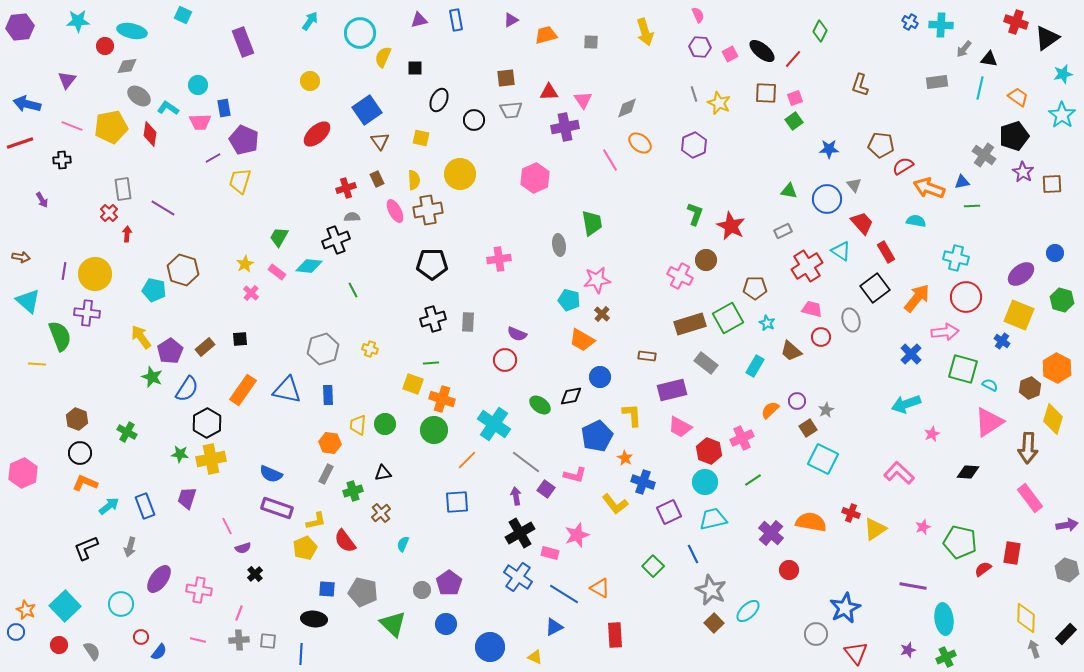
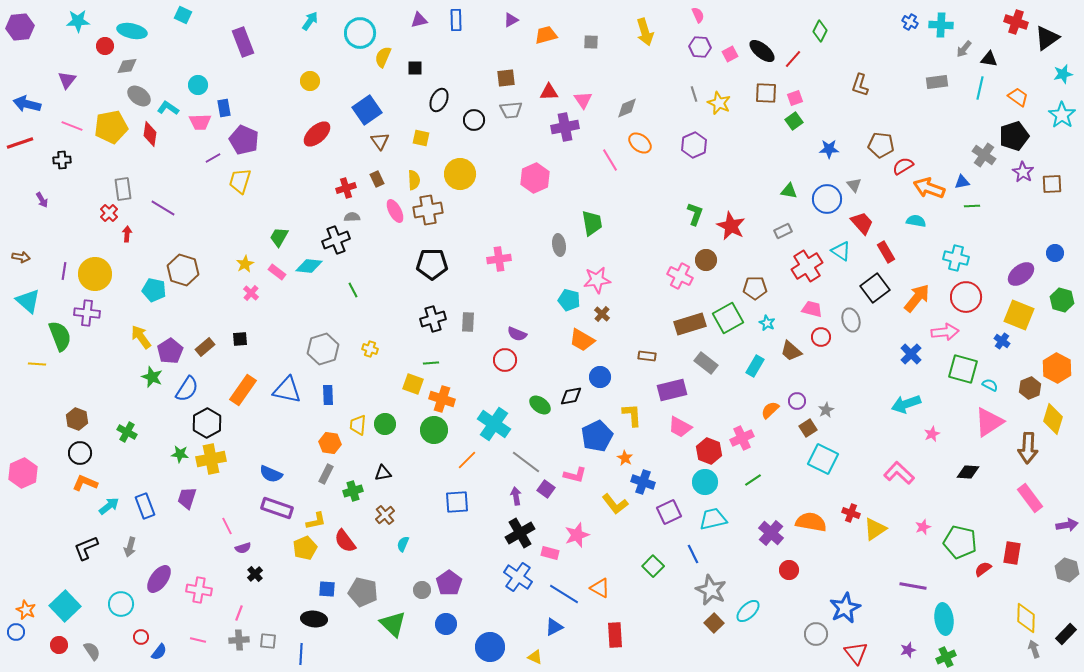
blue rectangle at (456, 20): rotated 10 degrees clockwise
brown cross at (381, 513): moved 4 px right, 2 px down
